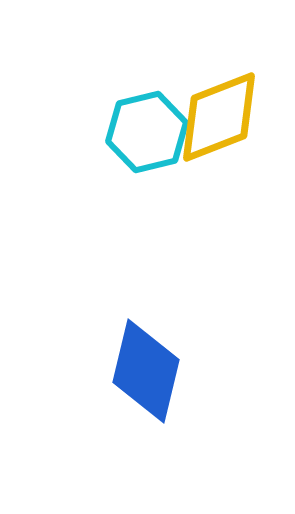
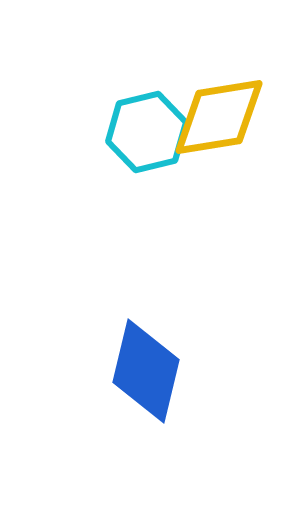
yellow diamond: rotated 12 degrees clockwise
